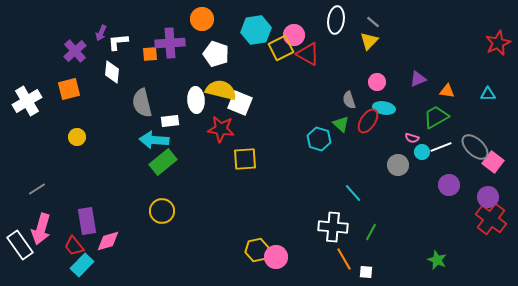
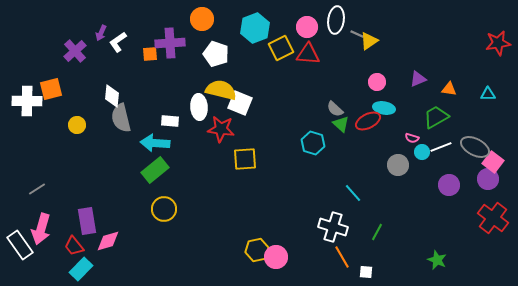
gray line at (373, 22): moved 16 px left, 12 px down; rotated 16 degrees counterclockwise
cyan hexagon at (256, 30): moved 1 px left, 2 px up; rotated 12 degrees counterclockwise
pink circle at (294, 35): moved 13 px right, 8 px up
yellow triangle at (369, 41): rotated 12 degrees clockwise
white L-shape at (118, 42): rotated 30 degrees counterclockwise
red star at (498, 43): rotated 15 degrees clockwise
red triangle at (308, 54): rotated 25 degrees counterclockwise
white diamond at (112, 72): moved 24 px down
orange square at (69, 89): moved 18 px left
orange triangle at (447, 91): moved 2 px right, 2 px up
white ellipse at (196, 100): moved 3 px right, 7 px down
gray semicircle at (349, 100): moved 14 px left, 9 px down; rotated 30 degrees counterclockwise
white cross at (27, 101): rotated 32 degrees clockwise
gray semicircle at (142, 103): moved 21 px left, 15 px down
white rectangle at (170, 121): rotated 12 degrees clockwise
red ellipse at (368, 121): rotated 30 degrees clockwise
yellow circle at (77, 137): moved 12 px up
cyan hexagon at (319, 139): moved 6 px left, 4 px down
cyan arrow at (154, 140): moved 1 px right, 3 px down
gray ellipse at (475, 147): rotated 16 degrees counterclockwise
green rectangle at (163, 162): moved 8 px left, 8 px down
purple circle at (488, 197): moved 18 px up
yellow circle at (162, 211): moved 2 px right, 2 px up
red cross at (491, 219): moved 2 px right, 1 px up
white cross at (333, 227): rotated 12 degrees clockwise
green line at (371, 232): moved 6 px right
orange line at (344, 259): moved 2 px left, 2 px up
cyan rectangle at (82, 265): moved 1 px left, 4 px down
